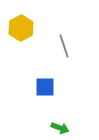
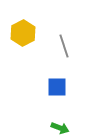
yellow hexagon: moved 2 px right, 5 px down
blue square: moved 12 px right
